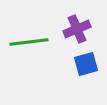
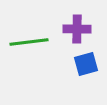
purple cross: rotated 24 degrees clockwise
